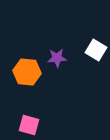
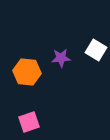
purple star: moved 4 px right
pink square: moved 3 px up; rotated 35 degrees counterclockwise
